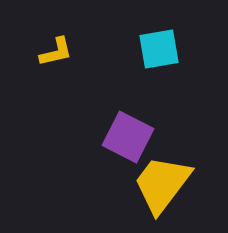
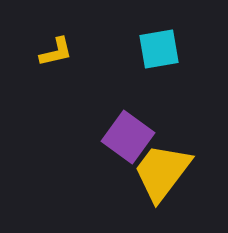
purple square: rotated 9 degrees clockwise
yellow trapezoid: moved 12 px up
